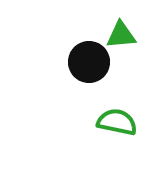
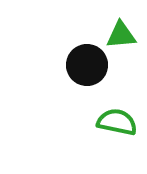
black circle: moved 2 px left, 3 px down
